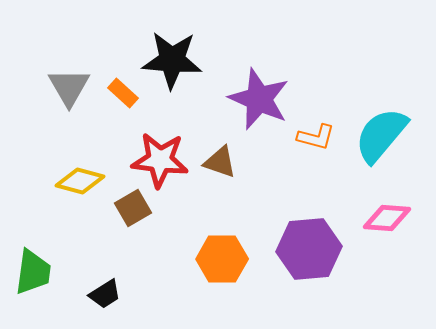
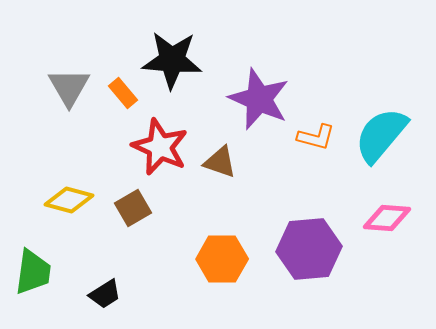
orange rectangle: rotated 8 degrees clockwise
red star: moved 13 px up; rotated 18 degrees clockwise
yellow diamond: moved 11 px left, 19 px down
